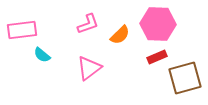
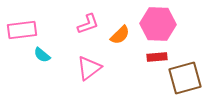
red rectangle: rotated 18 degrees clockwise
